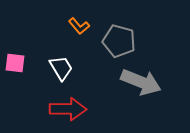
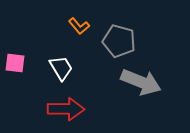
red arrow: moved 2 px left
